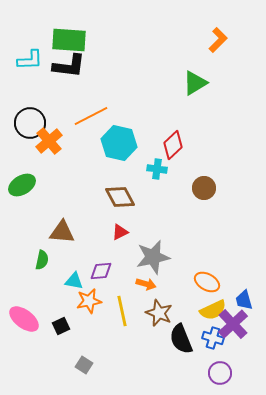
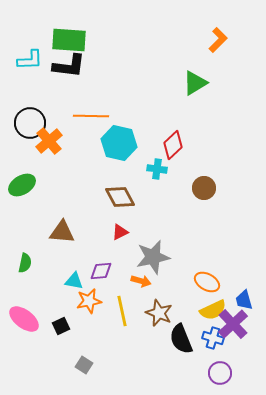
orange line: rotated 28 degrees clockwise
green semicircle: moved 17 px left, 3 px down
orange arrow: moved 5 px left, 3 px up
